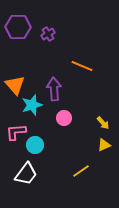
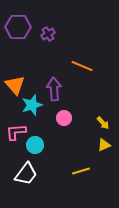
yellow line: rotated 18 degrees clockwise
